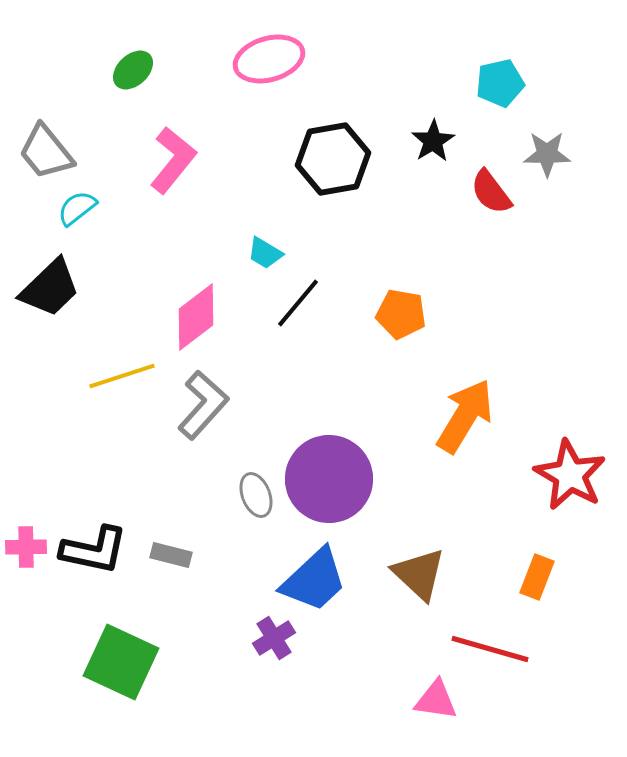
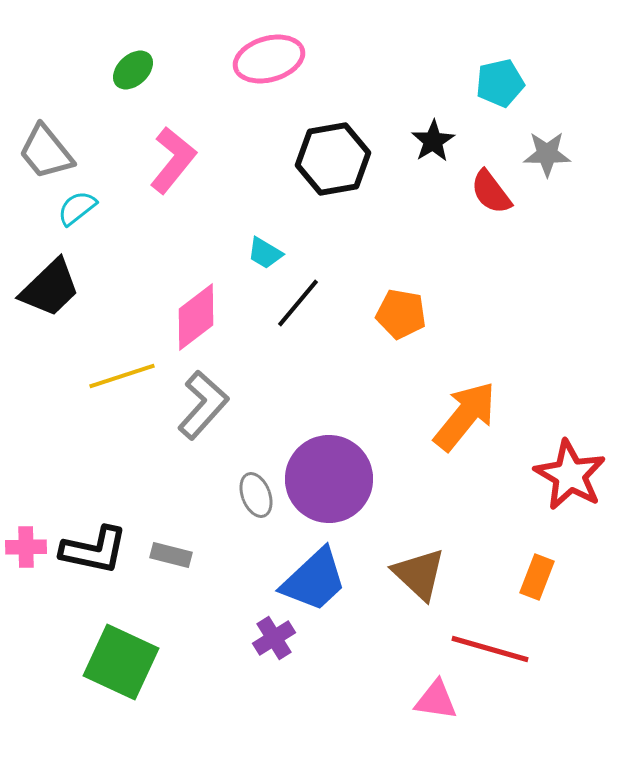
orange arrow: rotated 8 degrees clockwise
